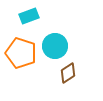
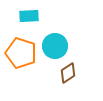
cyan rectangle: rotated 18 degrees clockwise
